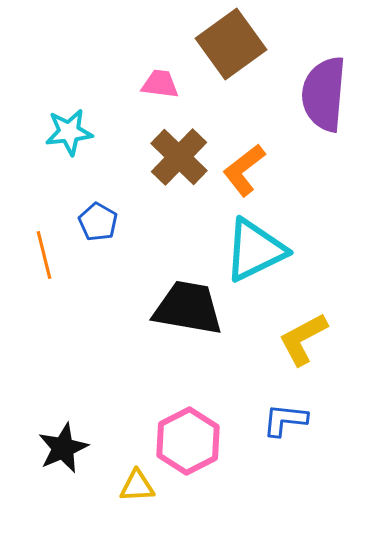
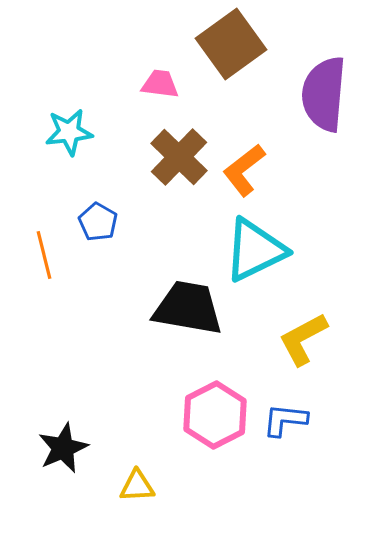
pink hexagon: moved 27 px right, 26 px up
